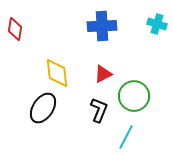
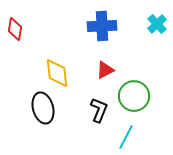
cyan cross: rotated 30 degrees clockwise
red triangle: moved 2 px right, 4 px up
black ellipse: rotated 48 degrees counterclockwise
